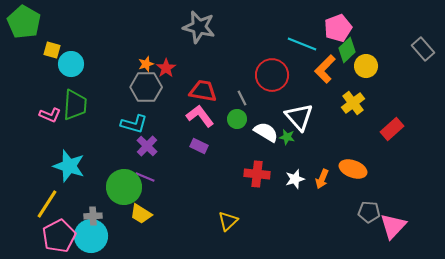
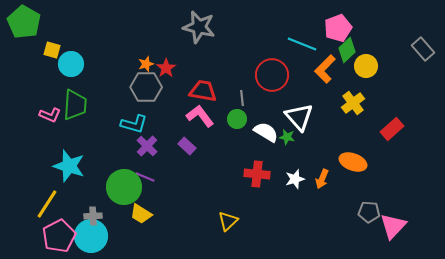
gray line at (242, 98): rotated 21 degrees clockwise
purple rectangle at (199, 146): moved 12 px left; rotated 18 degrees clockwise
orange ellipse at (353, 169): moved 7 px up
